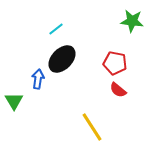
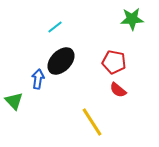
green star: moved 2 px up; rotated 10 degrees counterclockwise
cyan line: moved 1 px left, 2 px up
black ellipse: moved 1 px left, 2 px down
red pentagon: moved 1 px left, 1 px up
green triangle: rotated 12 degrees counterclockwise
yellow line: moved 5 px up
